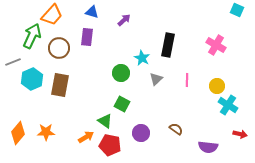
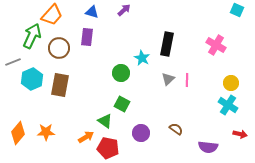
purple arrow: moved 10 px up
black rectangle: moved 1 px left, 1 px up
gray triangle: moved 12 px right
yellow circle: moved 14 px right, 3 px up
red pentagon: moved 2 px left, 3 px down
